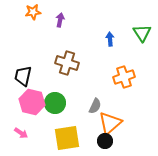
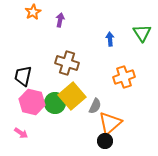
orange star: rotated 21 degrees counterclockwise
yellow square: moved 5 px right, 42 px up; rotated 32 degrees counterclockwise
